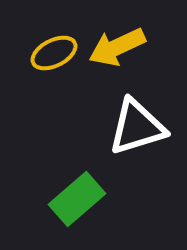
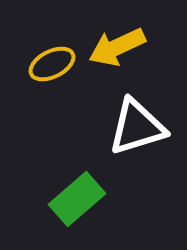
yellow ellipse: moved 2 px left, 11 px down
